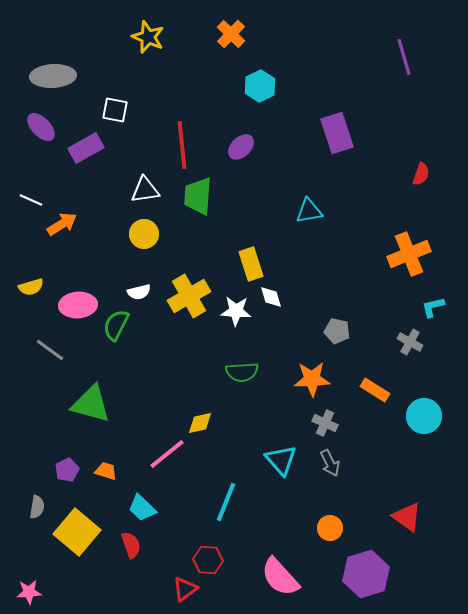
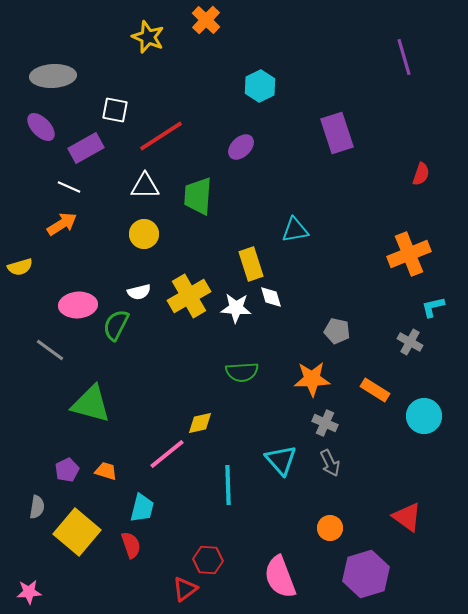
orange cross at (231, 34): moved 25 px left, 14 px up
red line at (182, 145): moved 21 px left, 9 px up; rotated 63 degrees clockwise
white triangle at (145, 190): moved 4 px up; rotated 8 degrees clockwise
white line at (31, 200): moved 38 px right, 13 px up
cyan triangle at (309, 211): moved 14 px left, 19 px down
yellow semicircle at (31, 287): moved 11 px left, 20 px up
white star at (236, 311): moved 3 px up
cyan line at (226, 502): moved 2 px right, 17 px up; rotated 24 degrees counterclockwise
cyan trapezoid at (142, 508): rotated 120 degrees counterclockwise
pink semicircle at (280, 577): rotated 21 degrees clockwise
